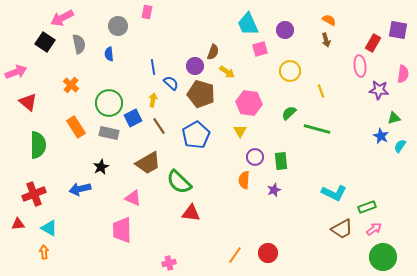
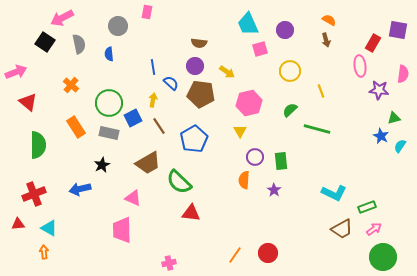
brown semicircle at (213, 52): moved 14 px left, 9 px up; rotated 77 degrees clockwise
brown pentagon at (201, 94): rotated 8 degrees counterclockwise
pink hexagon at (249, 103): rotated 20 degrees counterclockwise
green semicircle at (289, 113): moved 1 px right, 3 px up
blue pentagon at (196, 135): moved 2 px left, 4 px down
black star at (101, 167): moved 1 px right, 2 px up
purple star at (274, 190): rotated 16 degrees counterclockwise
